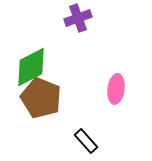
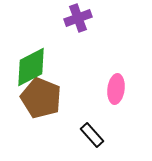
black rectangle: moved 6 px right, 6 px up
